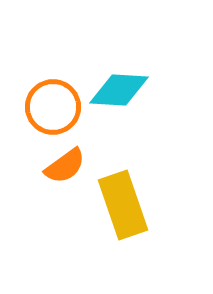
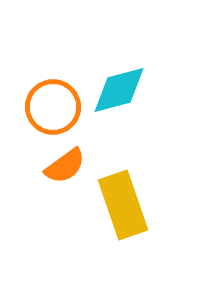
cyan diamond: rotated 18 degrees counterclockwise
